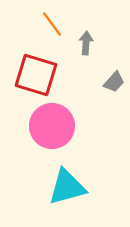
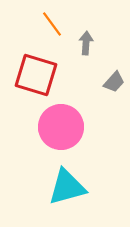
pink circle: moved 9 px right, 1 px down
